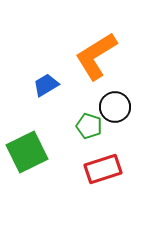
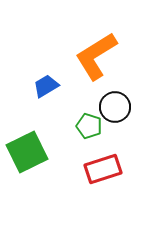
blue trapezoid: moved 1 px down
